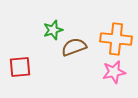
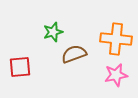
green star: moved 2 px down
brown semicircle: moved 7 px down
pink star: moved 2 px right, 3 px down
